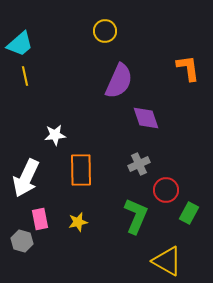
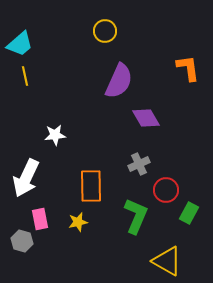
purple diamond: rotated 12 degrees counterclockwise
orange rectangle: moved 10 px right, 16 px down
